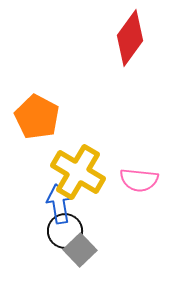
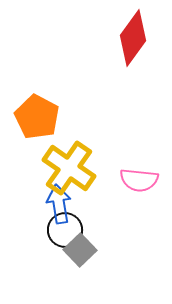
red diamond: moved 3 px right
yellow cross: moved 9 px left, 4 px up; rotated 4 degrees clockwise
black circle: moved 1 px up
